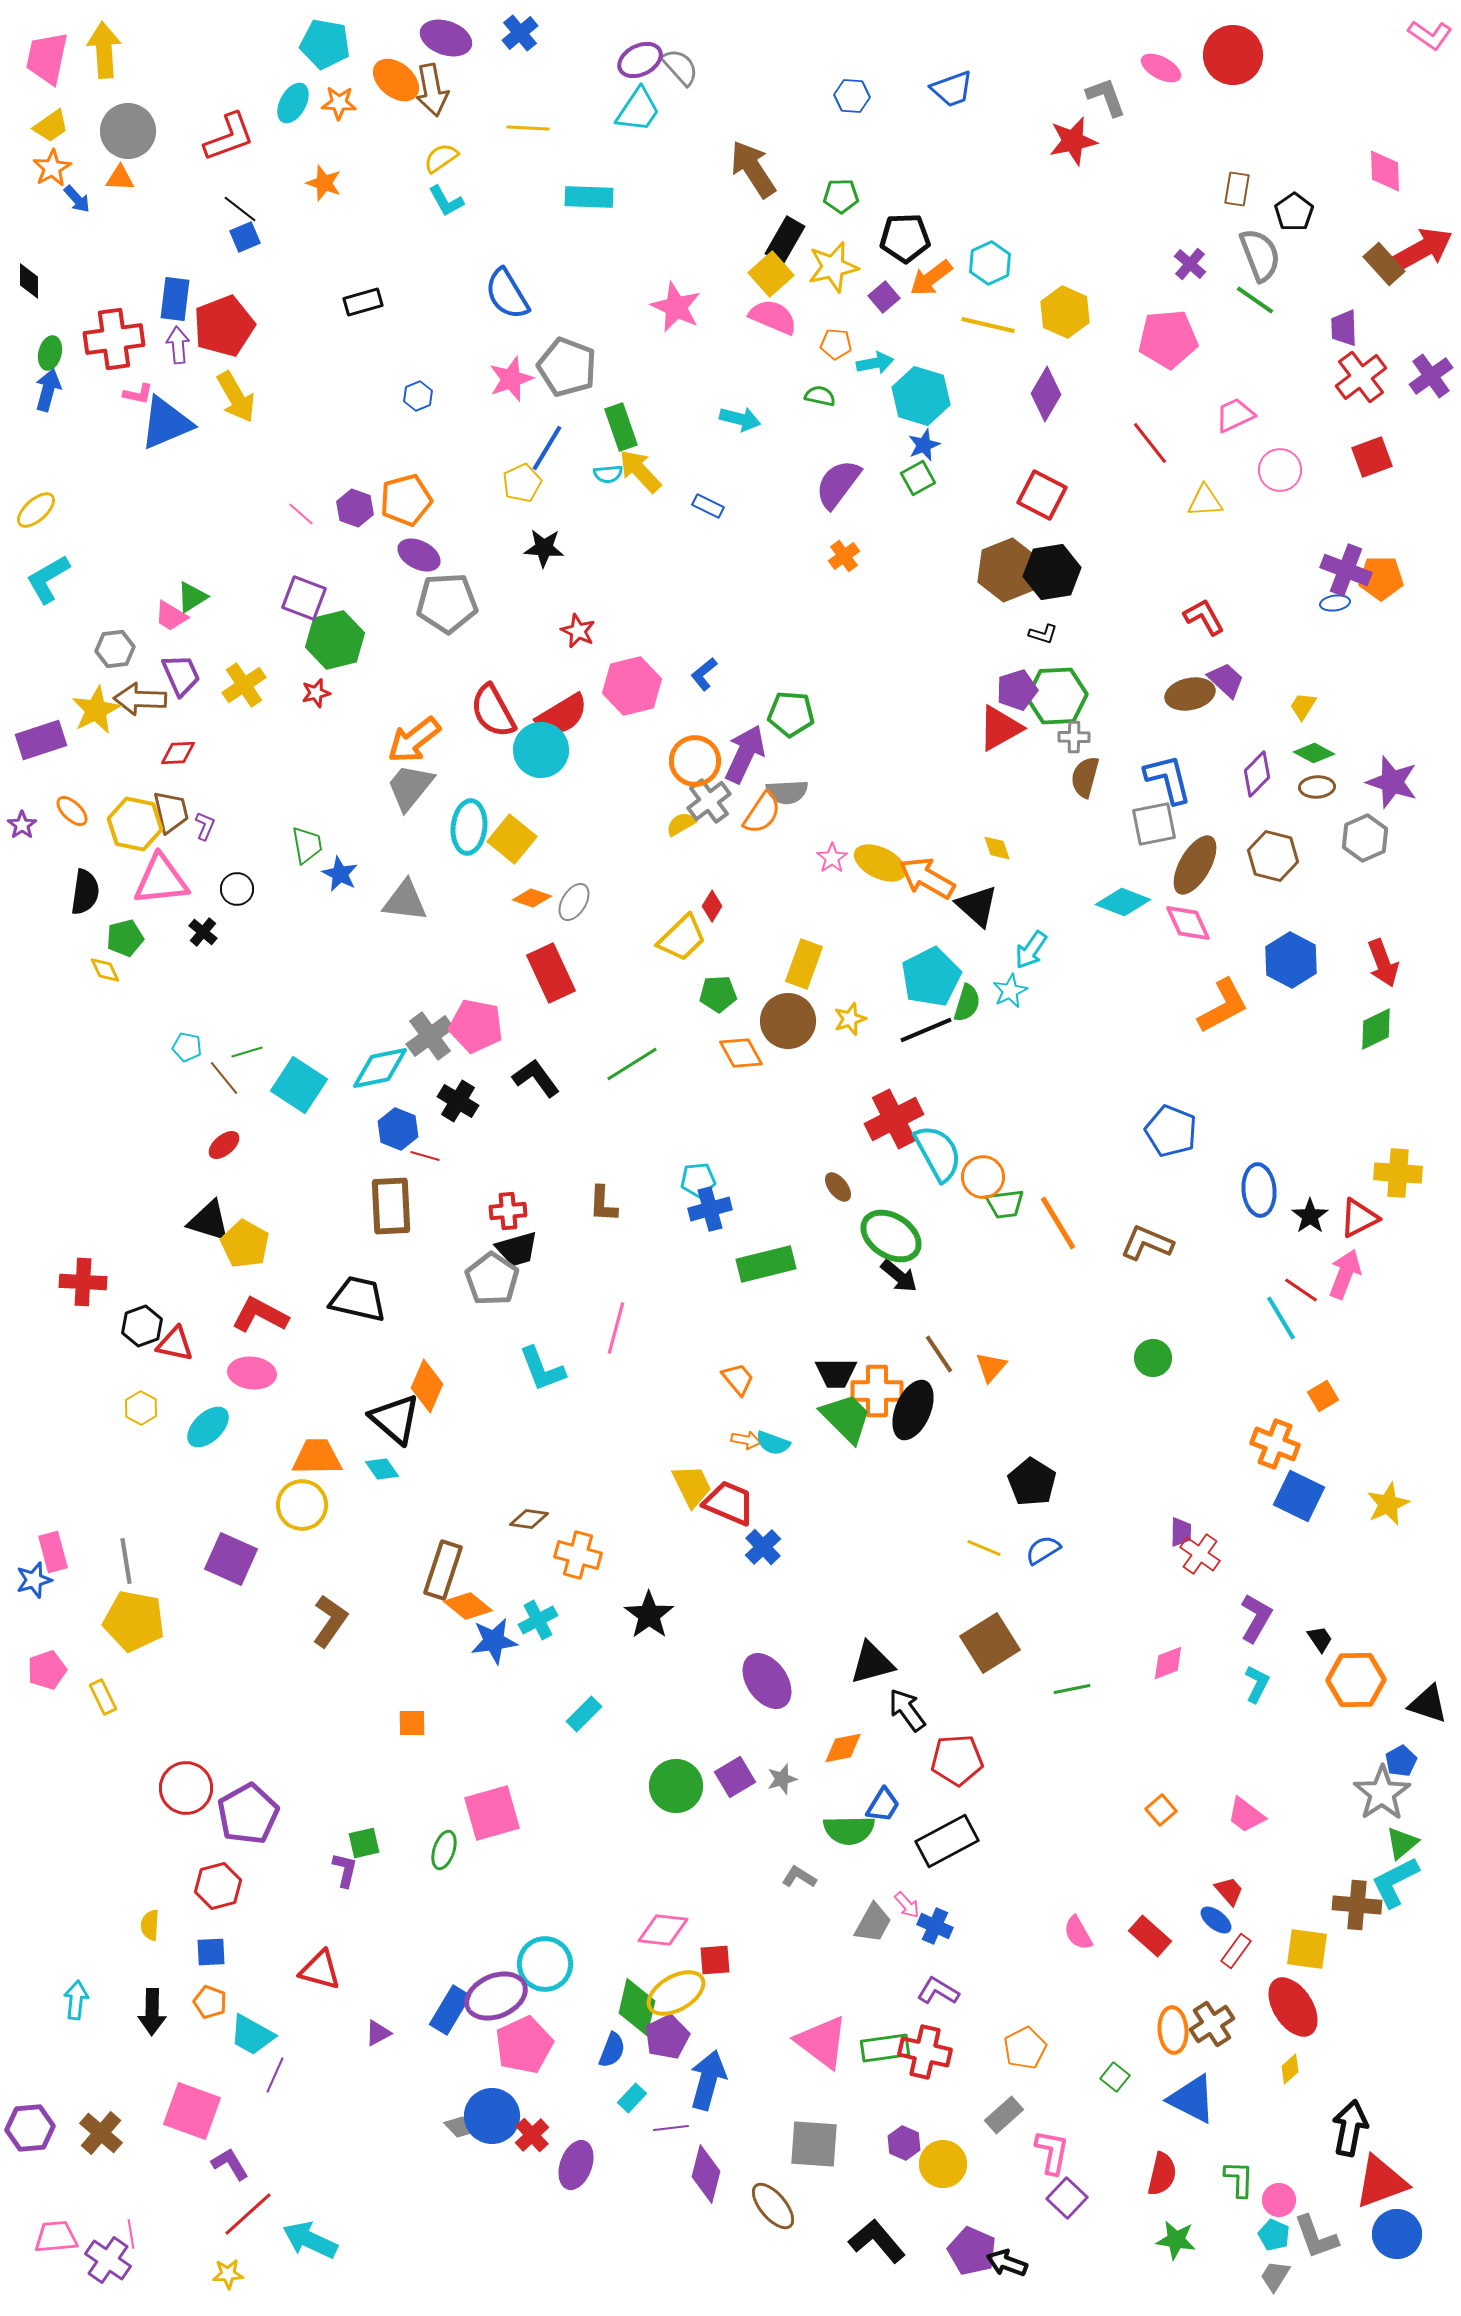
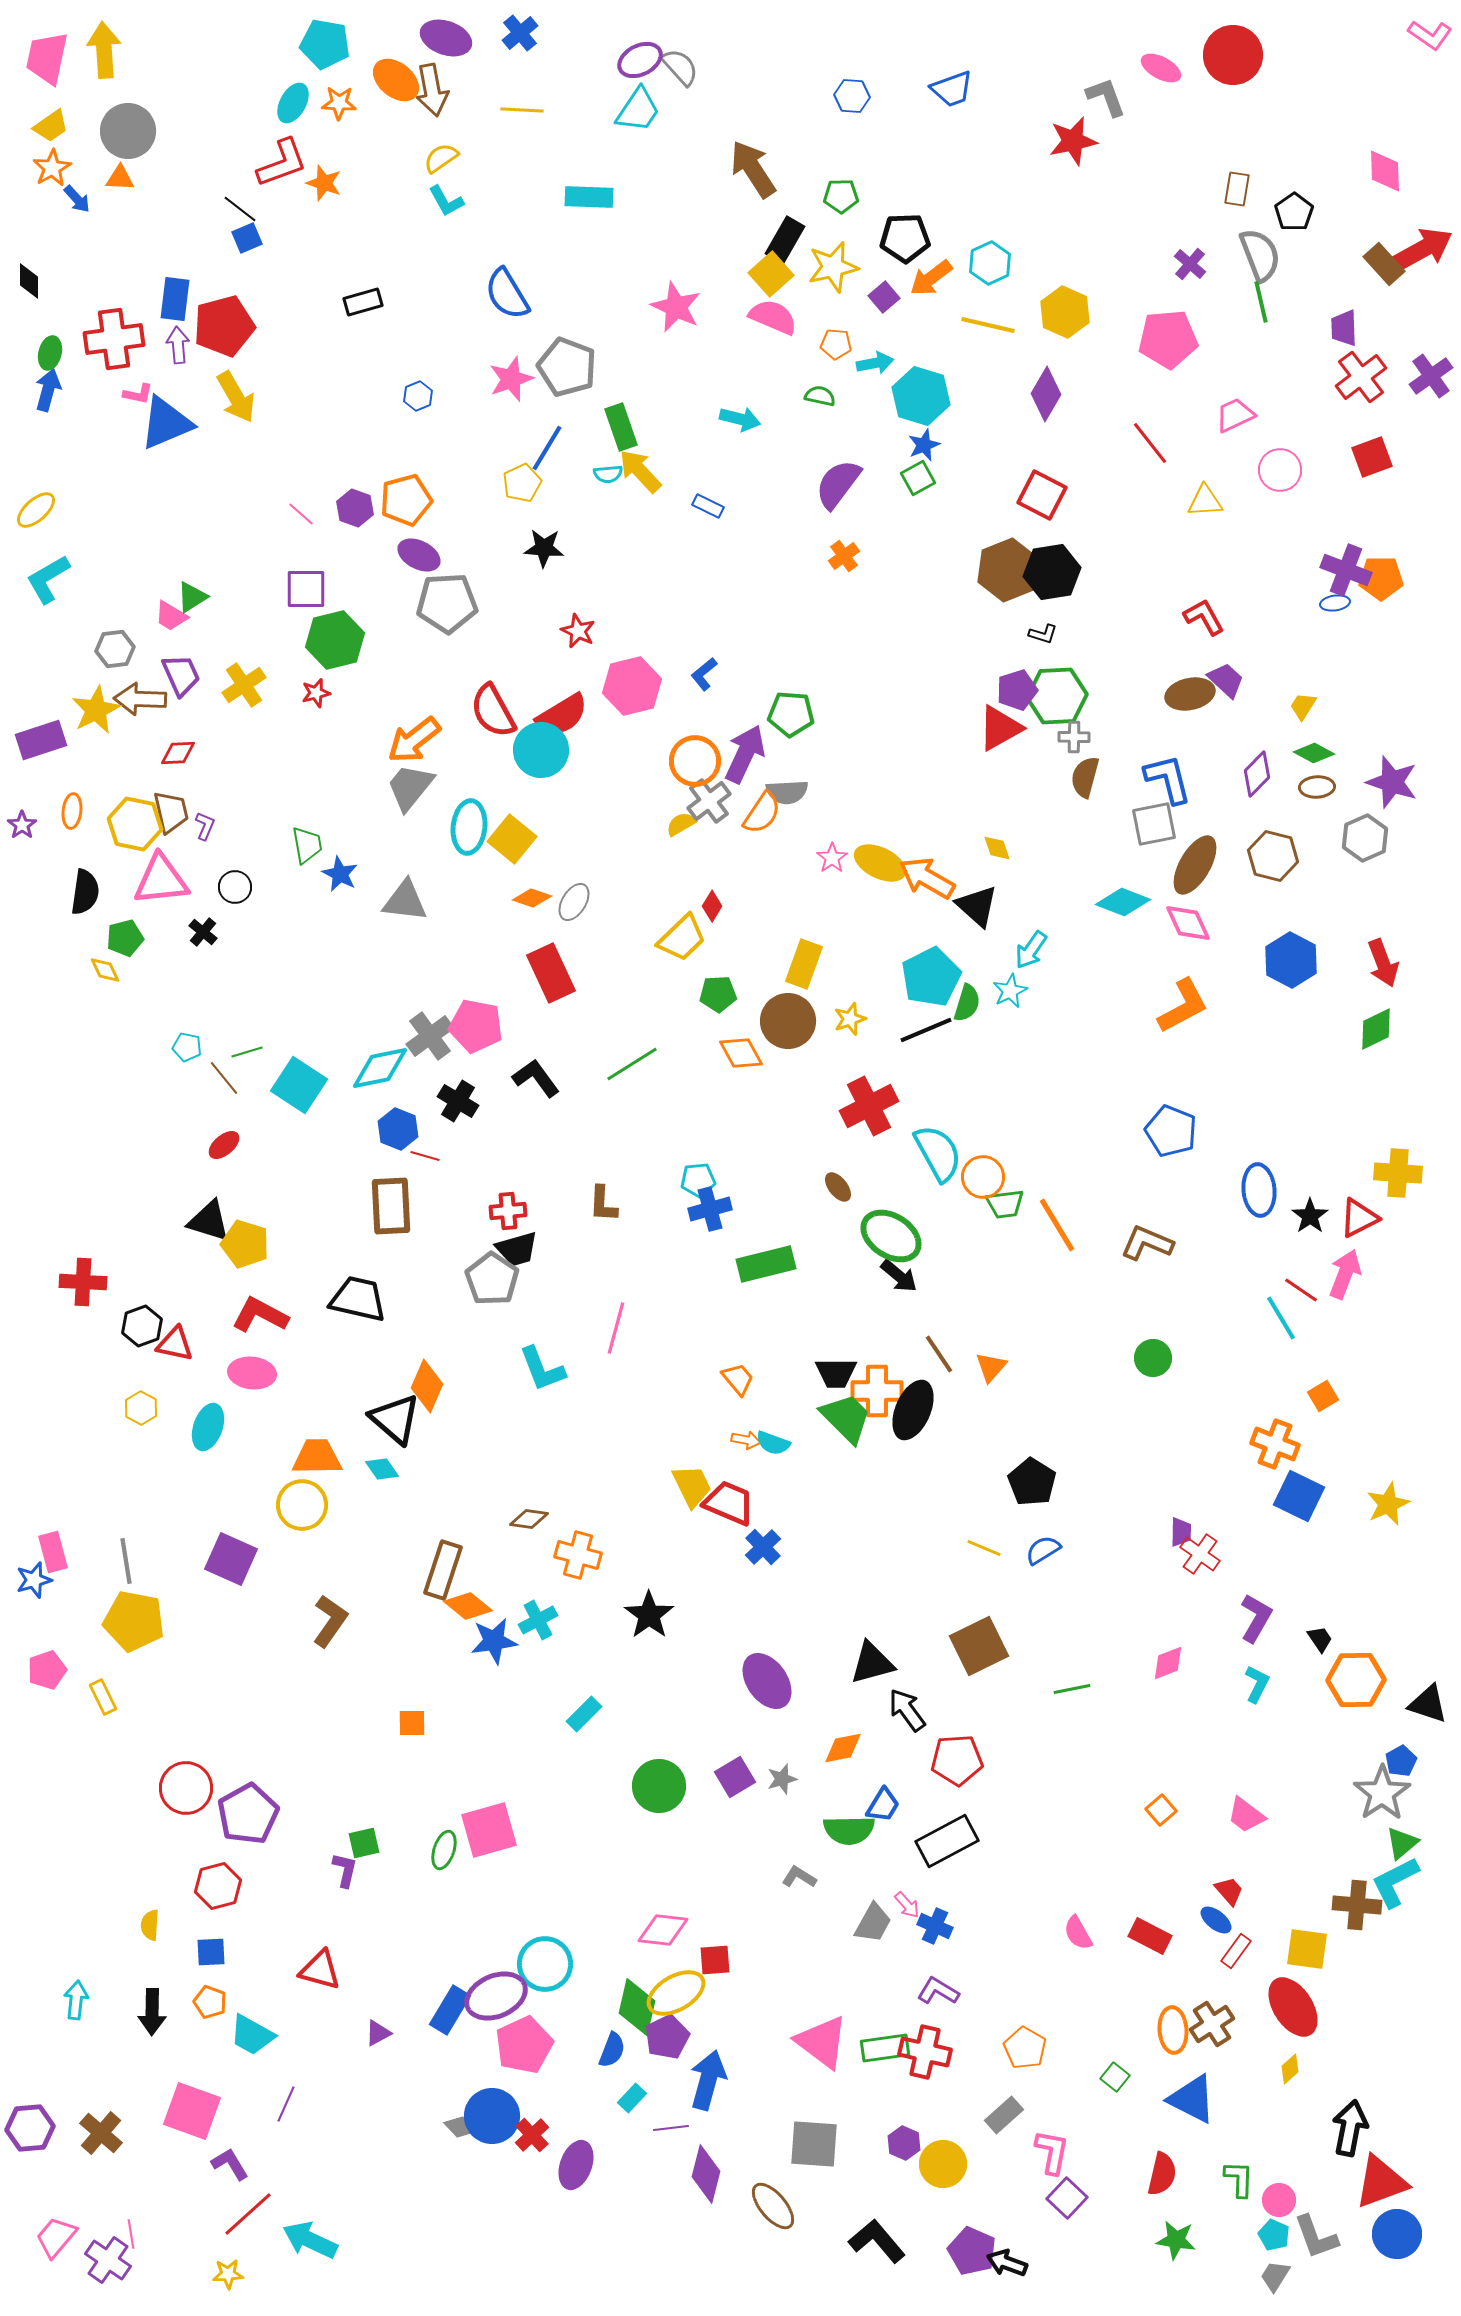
yellow line at (528, 128): moved 6 px left, 18 px up
red L-shape at (229, 137): moved 53 px right, 26 px down
blue square at (245, 237): moved 2 px right, 1 px down
green line at (1255, 300): moved 6 px right, 2 px down; rotated 42 degrees clockwise
red pentagon at (224, 326): rotated 6 degrees clockwise
purple square at (304, 598): moved 2 px right, 9 px up; rotated 21 degrees counterclockwise
orange ellipse at (72, 811): rotated 52 degrees clockwise
black circle at (237, 889): moved 2 px left, 2 px up
orange L-shape at (1223, 1006): moved 40 px left
red cross at (894, 1119): moved 25 px left, 13 px up
orange line at (1058, 1223): moved 1 px left, 2 px down
yellow pentagon at (245, 1244): rotated 12 degrees counterclockwise
cyan ellipse at (208, 1427): rotated 27 degrees counterclockwise
brown square at (990, 1643): moved 11 px left, 3 px down; rotated 6 degrees clockwise
green circle at (676, 1786): moved 17 px left
pink square at (492, 1813): moved 3 px left, 17 px down
red rectangle at (1150, 1936): rotated 15 degrees counterclockwise
orange pentagon at (1025, 2048): rotated 15 degrees counterclockwise
purple line at (275, 2075): moved 11 px right, 29 px down
pink trapezoid at (56, 2237): rotated 45 degrees counterclockwise
